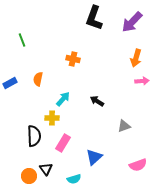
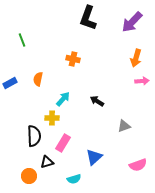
black L-shape: moved 6 px left
black triangle: moved 1 px right, 7 px up; rotated 48 degrees clockwise
